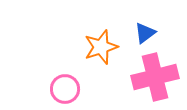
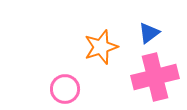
blue triangle: moved 4 px right
